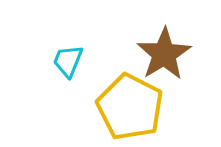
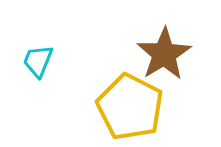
cyan trapezoid: moved 30 px left
